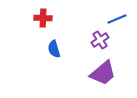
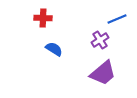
blue semicircle: rotated 138 degrees clockwise
